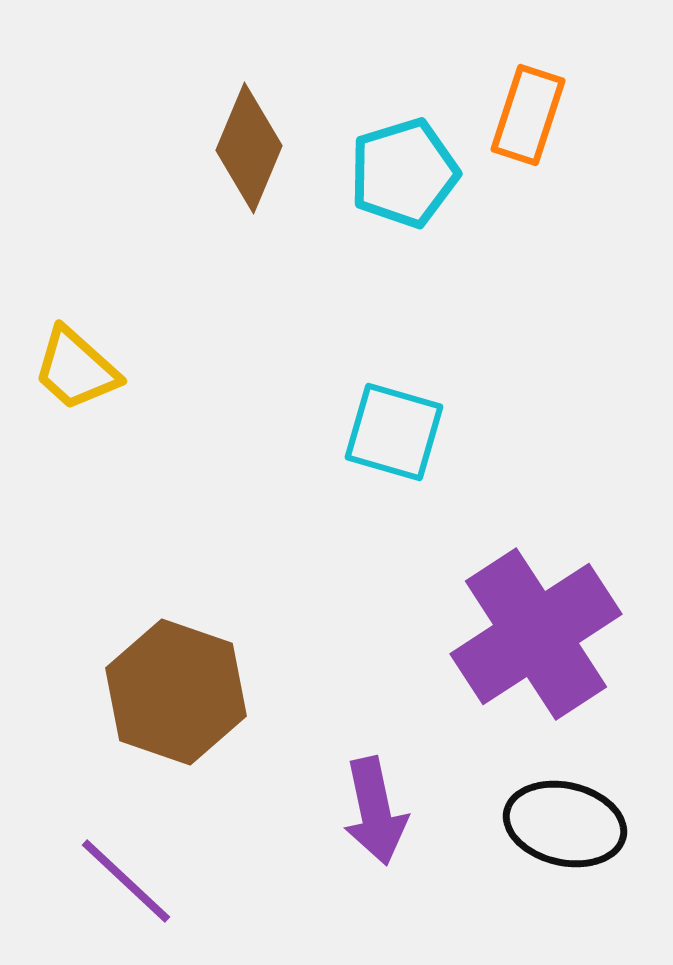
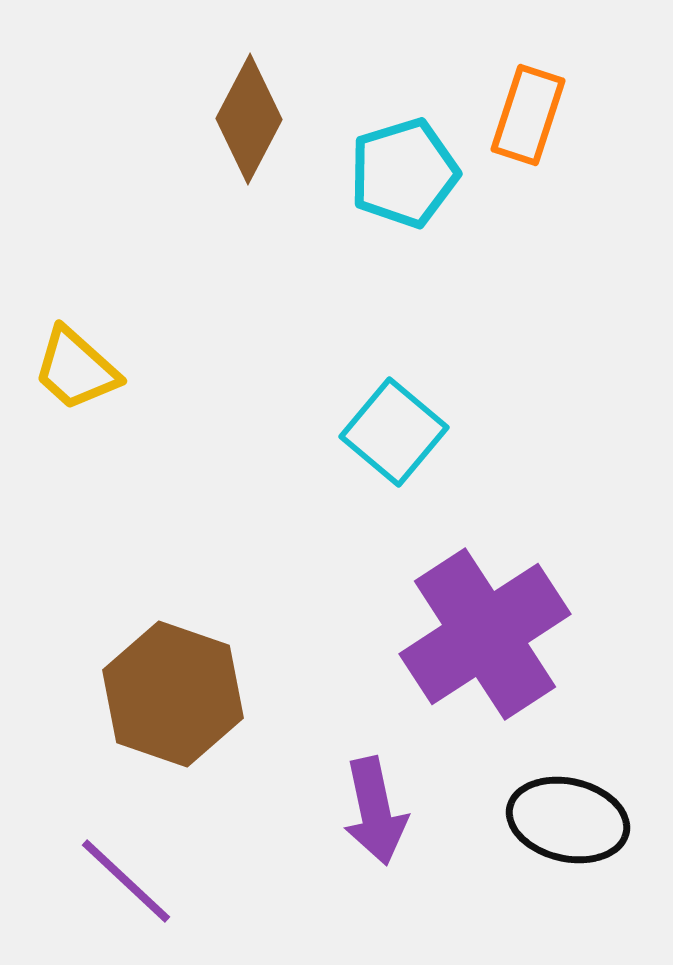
brown diamond: moved 29 px up; rotated 5 degrees clockwise
cyan square: rotated 24 degrees clockwise
purple cross: moved 51 px left
brown hexagon: moved 3 px left, 2 px down
black ellipse: moved 3 px right, 4 px up
